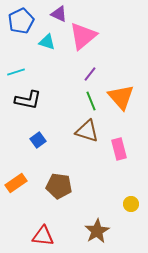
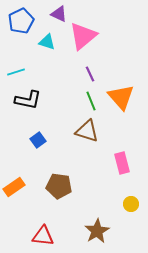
purple line: rotated 63 degrees counterclockwise
pink rectangle: moved 3 px right, 14 px down
orange rectangle: moved 2 px left, 4 px down
